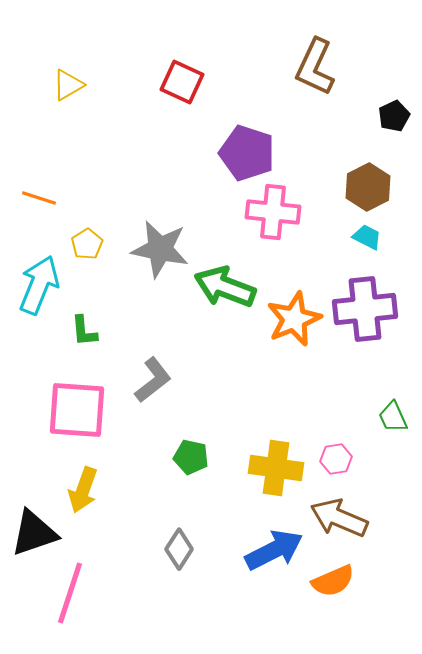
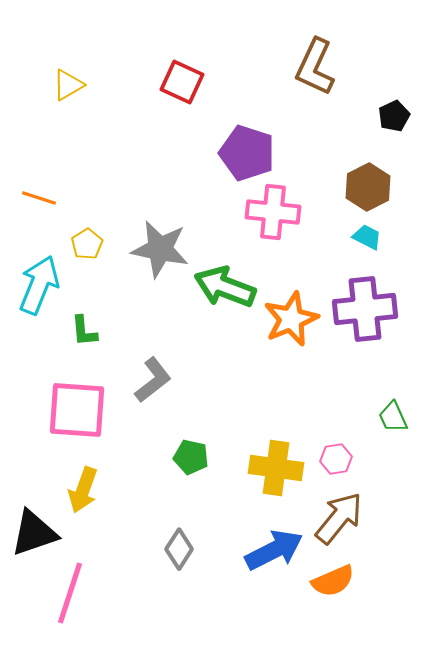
orange star: moved 3 px left
brown arrow: rotated 106 degrees clockwise
